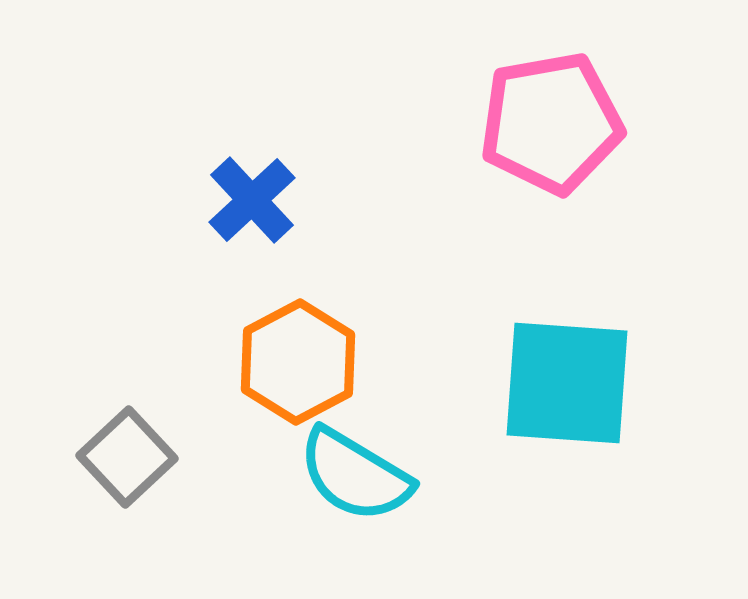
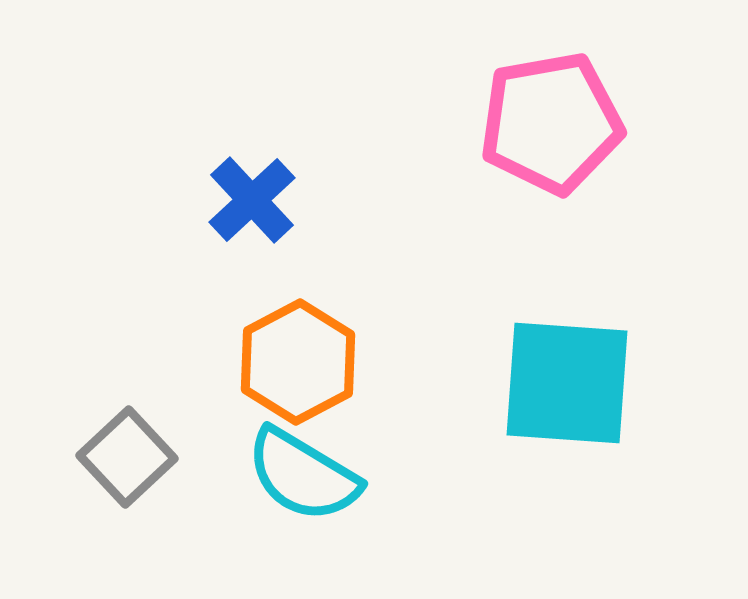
cyan semicircle: moved 52 px left
